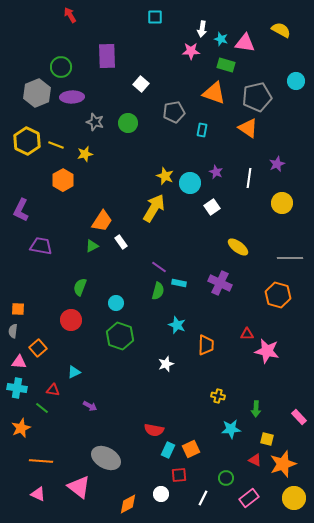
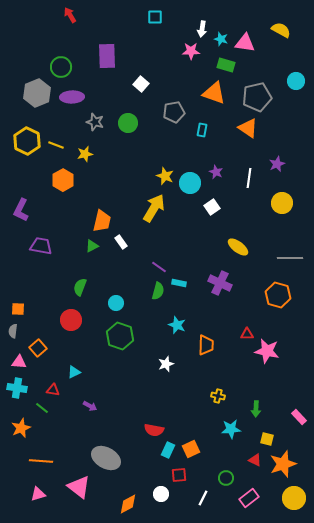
orange trapezoid at (102, 221): rotated 20 degrees counterclockwise
pink triangle at (38, 494): rotated 42 degrees counterclockwise
